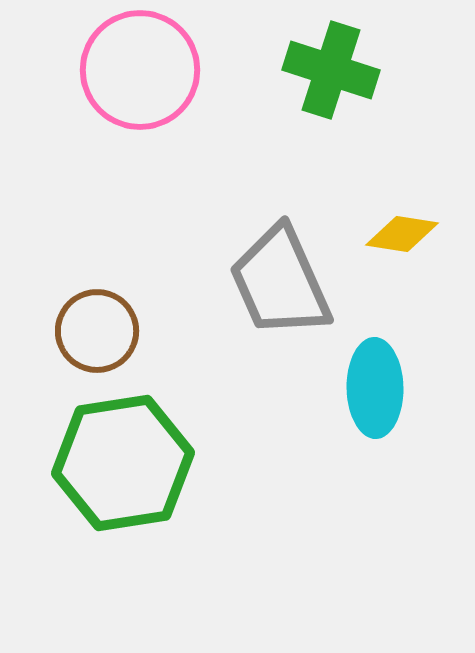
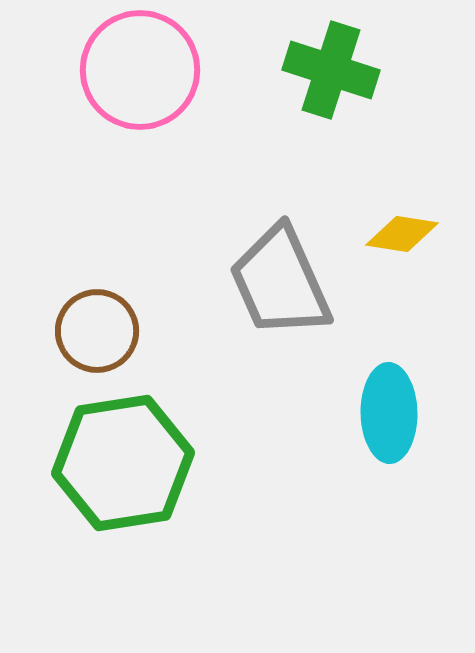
cyan ellipse: moved 14 px right, 25 px down
